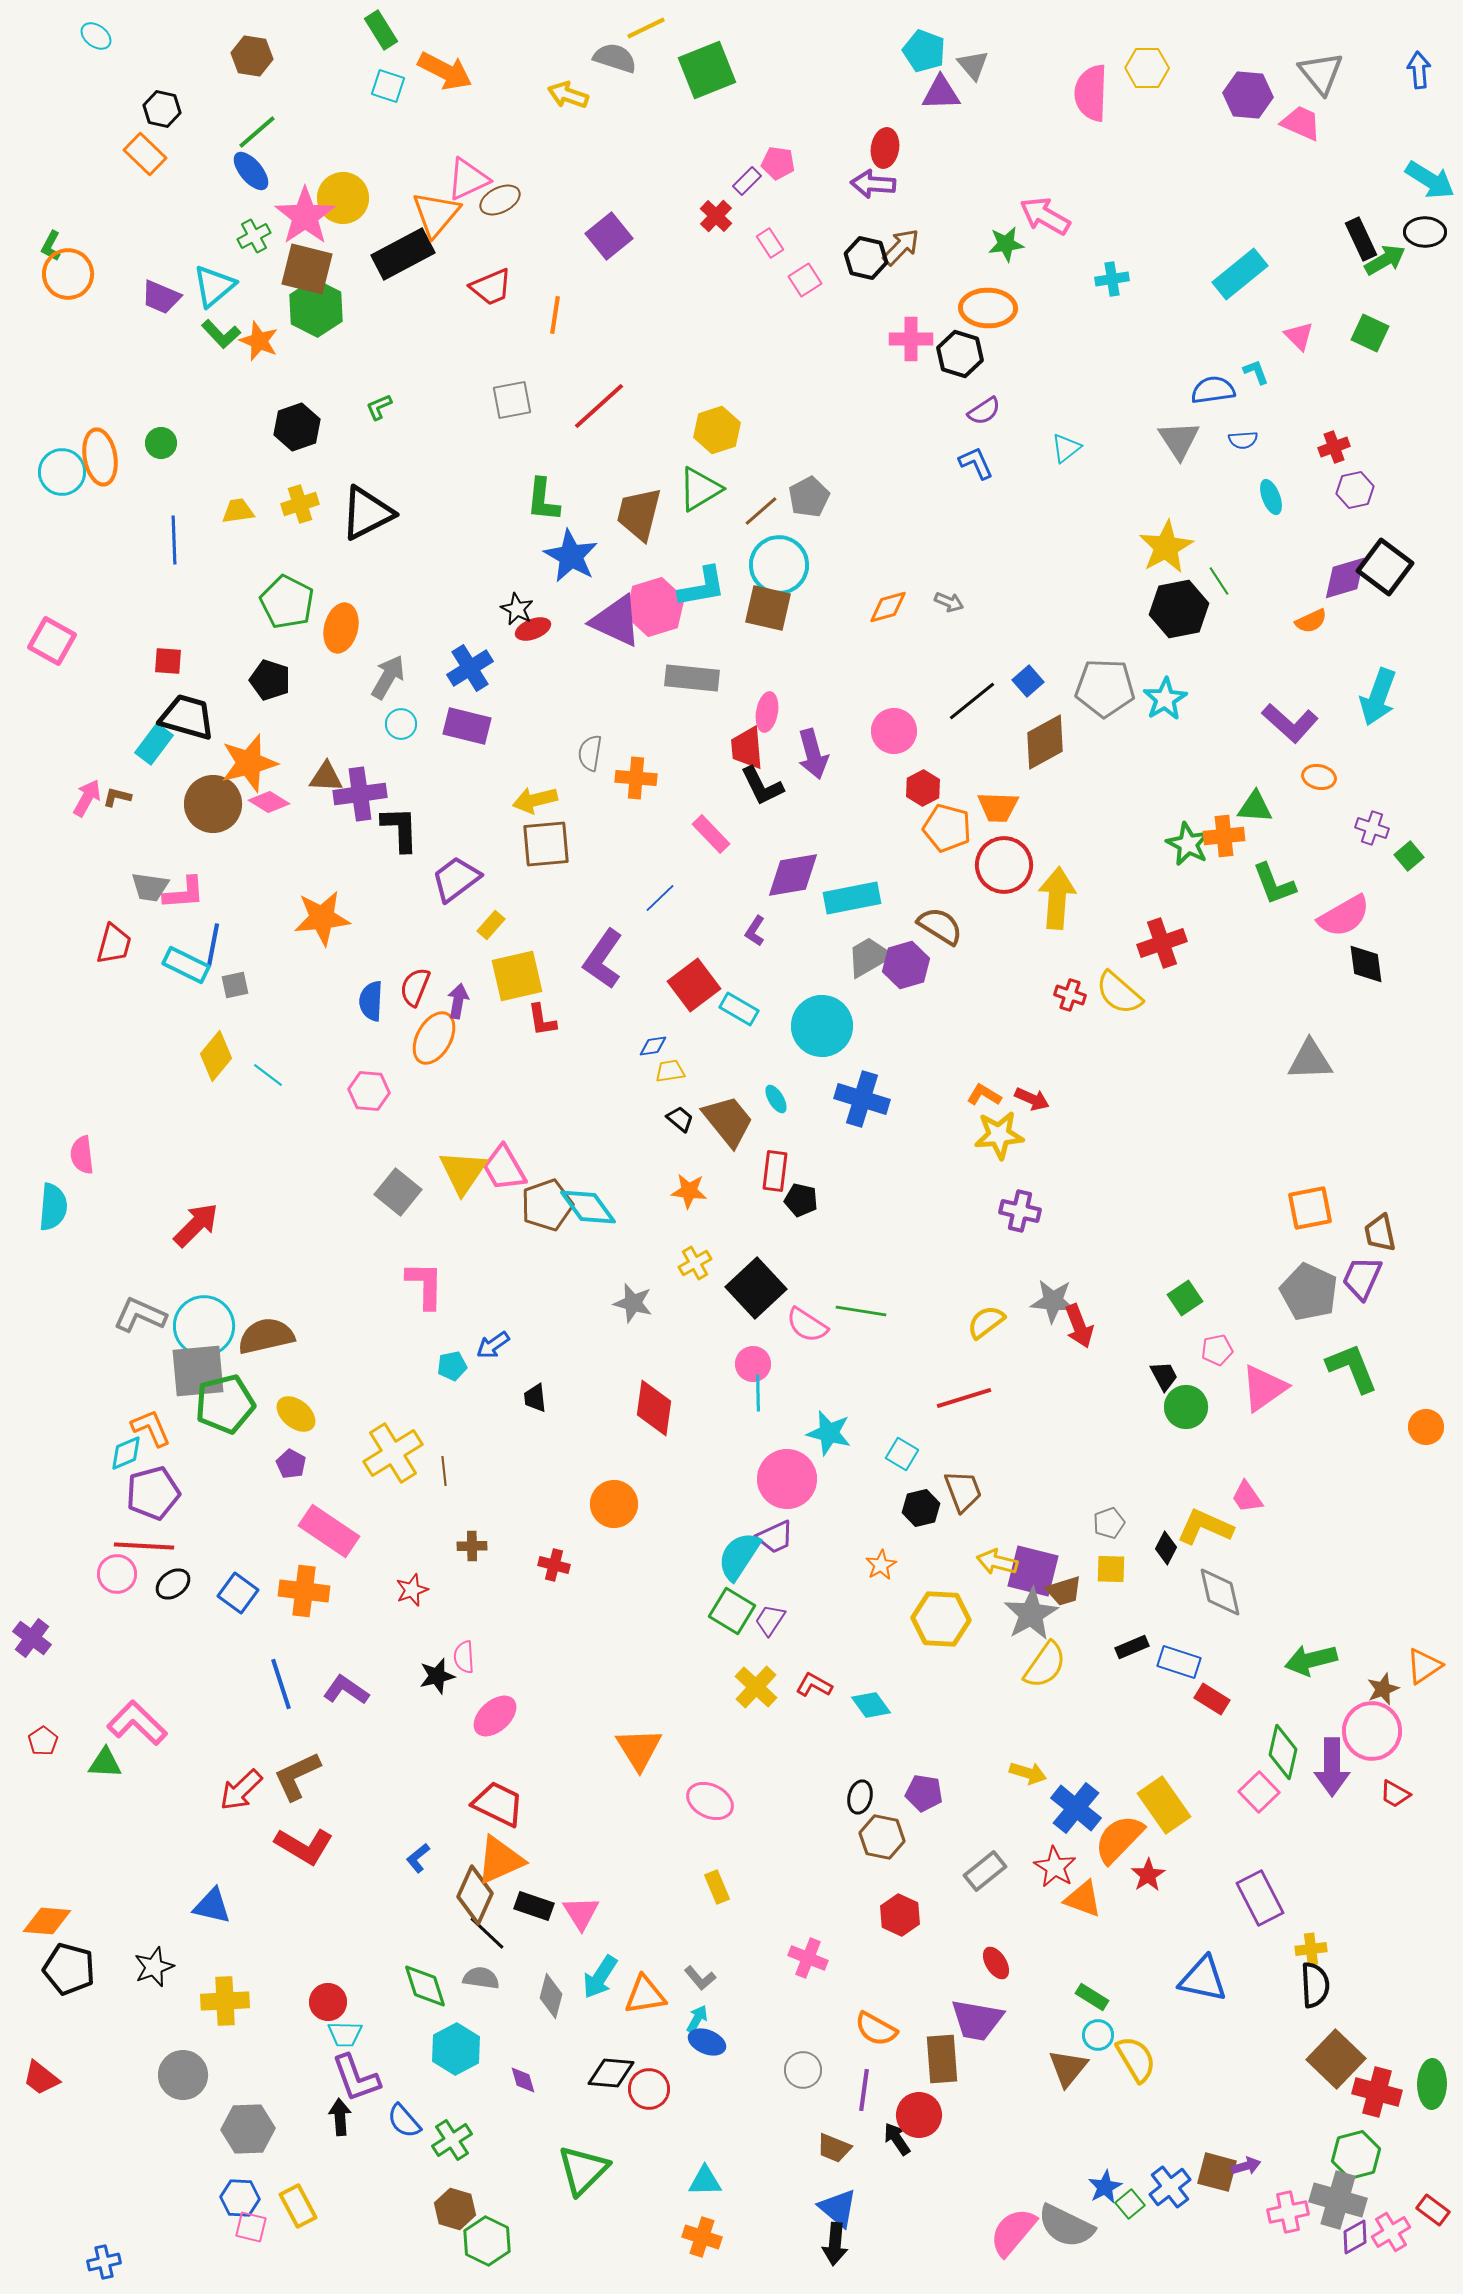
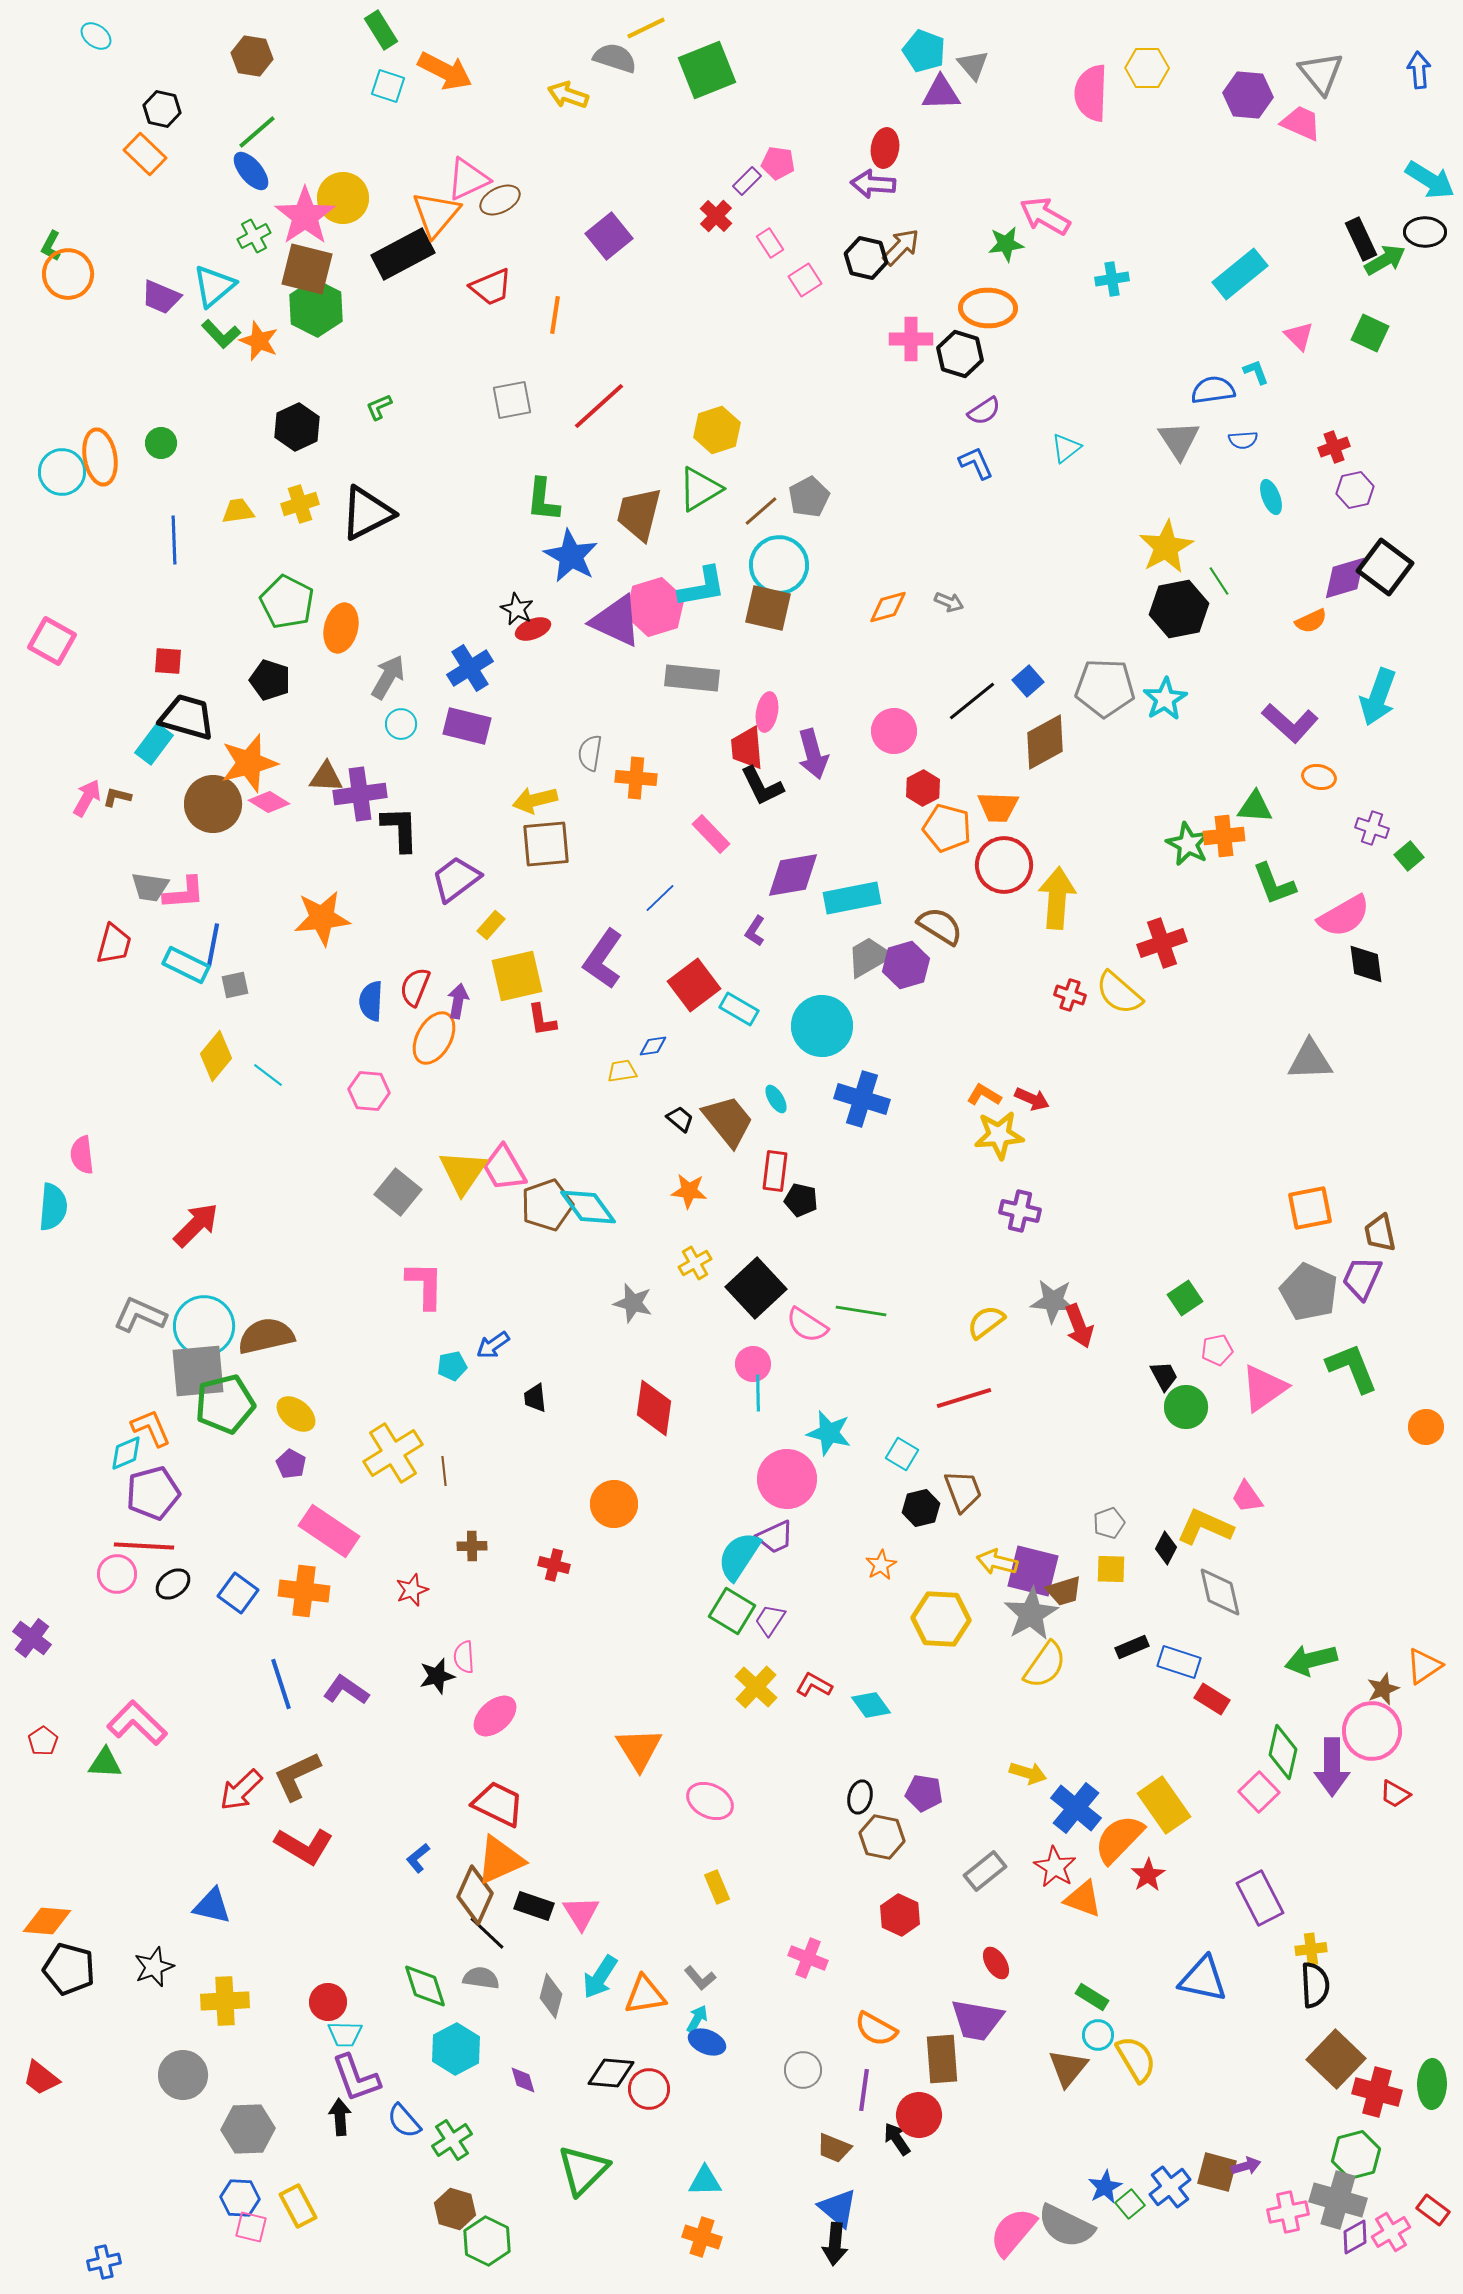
black hexagon at (297, 427): rotated 6 degrees counterclockwise
yellow trapezoid at (670, 1071): moved 48 px left
